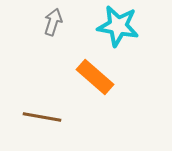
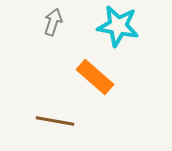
brown line: moved 13 px right, 4 px down
